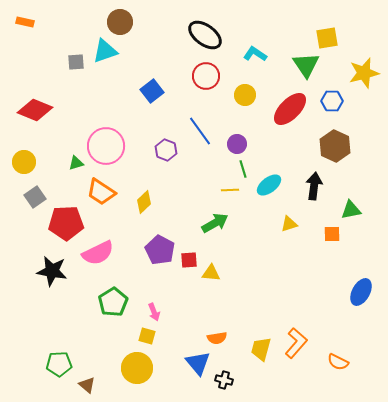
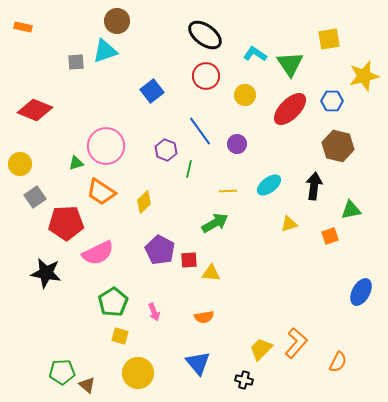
orange rectangle at (25, 22): moved 2 px left, 5 px down
brown circle at (120, 22): moved 3 px left, 1 px up
yellow square at (327, 38): moved 2 px right, 1 px down
green triangle at (306, 65): moved 16 px left, 1 px up
yellow star at (364, 73): moved 3 px down
brown hexagon at (335, 146): moved 3 px right; rotated 12 degrees counterclockwise
yellow circle at (24, 162): moved 4 px left, 2 px down
green line at (243, 169): moved 54 px left; rotated 30 degrees clockwise
yellow line at (230, 190): moved 2 px left, 1 px down
orange square at (332, 234): moved 2 px left, 2 px down; rotated 18 degrees counterclockwise
black star at (52, 271): moved 6 px left, 2 px down
yellow square at (147, 336): moved 27 px left
orange semicircle at (217, 338): moved 13 px left, 21 px up
yellow trapezoid at (261, 349): rotated 30 degrees clockwise
orange semicircle at (338, 362): rotated 90 degrees counterclockwise
green pentagon at (59, 364): moved 3 px right, 8 px down
yellow circle at (137, 368): moved 1 px right, 5 px down
black cross at (224, 380): moved 20 px right
